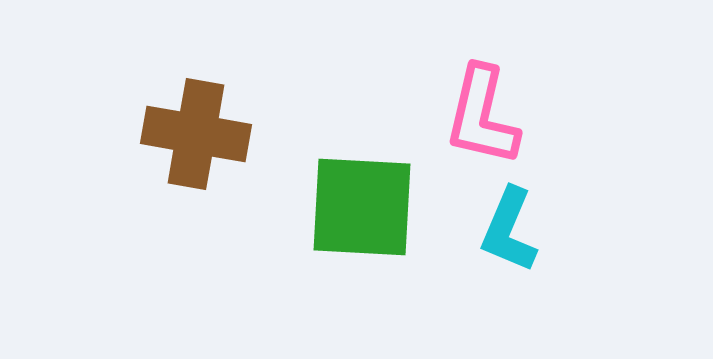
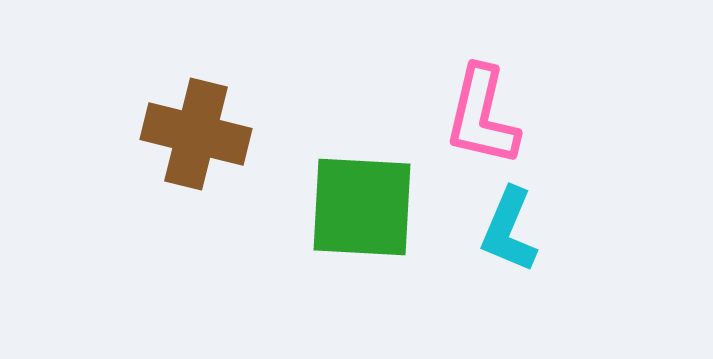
brown cross: rotated 4 degrees clockwise
